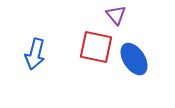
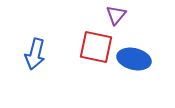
purple triangle: rotated 20 degrees clockwise
blue ellipse: rotated 44 degrees counterclockwise
